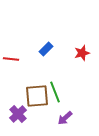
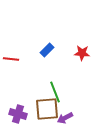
blue rectangle: moved 1 px right, 1 px down
red star: rotated 21 degrees clockwise
brown square: moved 10 px right, 13 px down
purple cross: rotated 30 degrees counterclockwise
purple arrow: rotated 14 degrees clockwise
